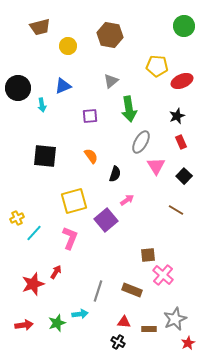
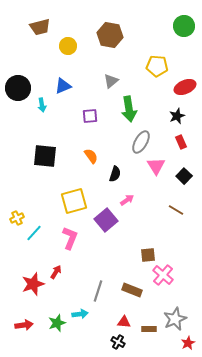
red ellipse at (182, 81): moved 3 px right, 6 px down
